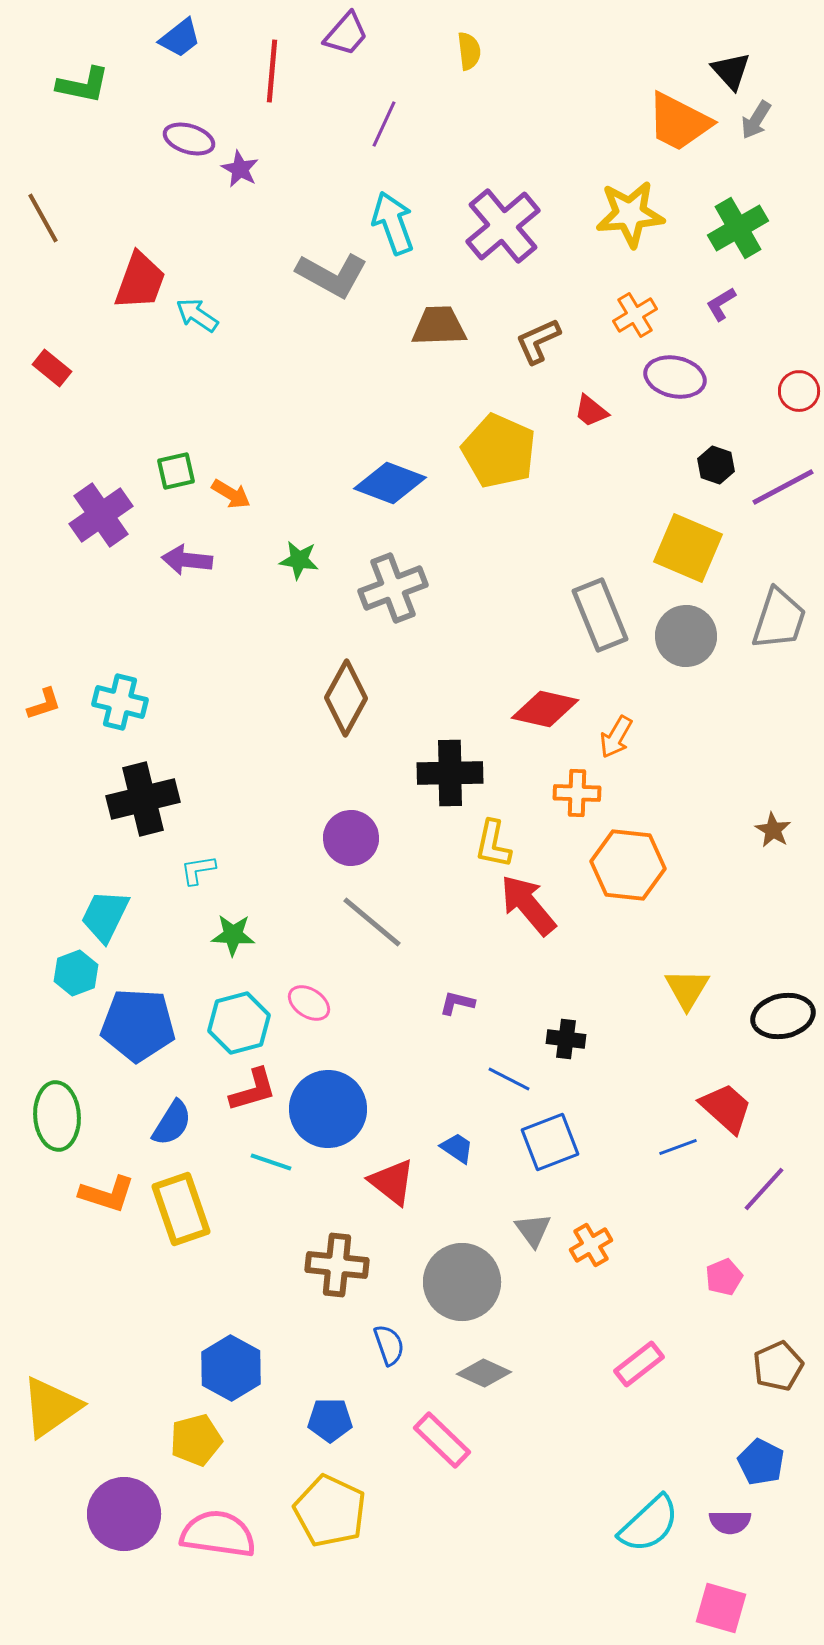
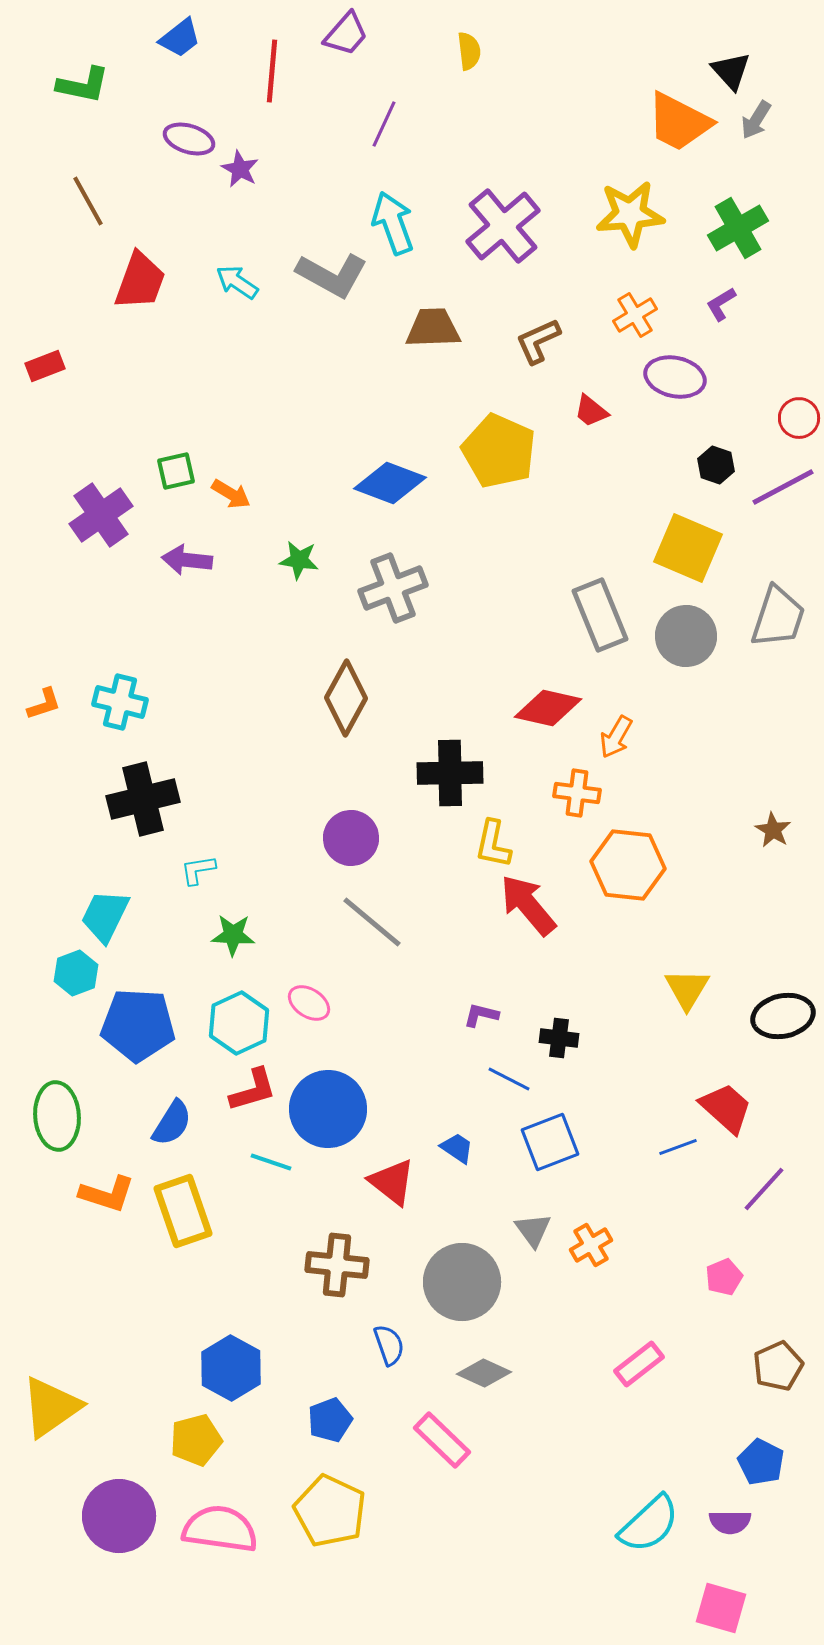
brown line at (43, 218): moved 45 px right, 17 px up
cyan arrow at (197, 315): moved 40 px right, 33 px up
brown trapezoid at (439, 326): moved 6 px left, 2 px down
red rectangle at (52, 368): moved 7 px left, 2 px up; rotated 60 degrees counterclockwise
red circle at (799, 391): moved 27 px down
gray trapezoid at (779, 619): moved 1 px left, 2 px up
red diamond at (545, 709): moved 3 px right, 1 px up
orange cross at (577, 793): rotated 6 degrees clockwise
purple L-shape at (457, 1003): moved 24 px right, 12 px down
cyan hexagon at (239, 1023): rotated 10 degrees counterclockwise
black cross at (566, 1039): moved 7 px left, 1 px up
yellow rectangle at (181, 1209): moved 2 px right, 2 px down
blue pentagon at (330, 1420): rotated 21 degrees counterclockwise
purple circle at (124, 1514): moved 5 px left, 2 px down
pink semicircle at (218, 1534): moved 2 px right, 5 px up
